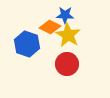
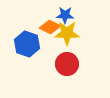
yellow star: moved 1 px left, 2 px up; rotated 30 degrees counterclockwise
